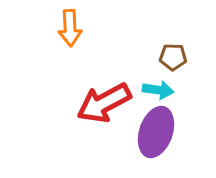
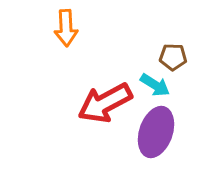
orange arrow: moved 4 px left
cyan arrow: moved 3 px left, 5 px up; rotated 24 degrees clockwise
red arrow: moved 1 px right
